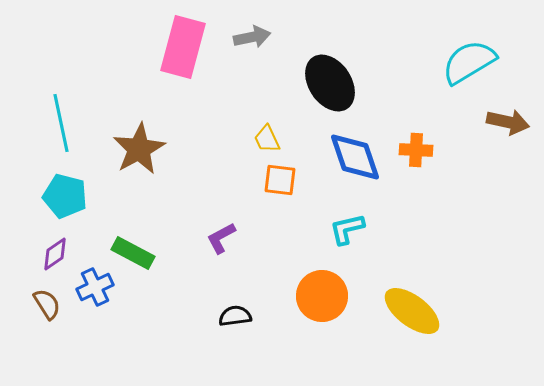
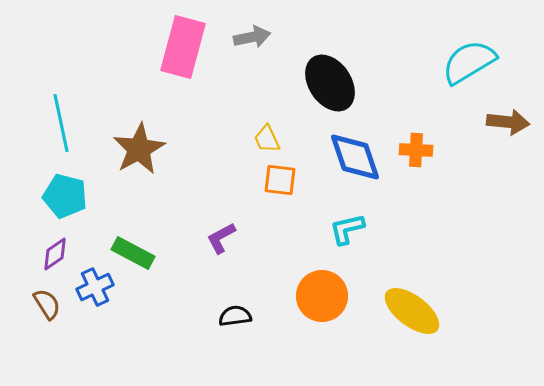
brown arrow: rotated 6 degrees counterclockwise
